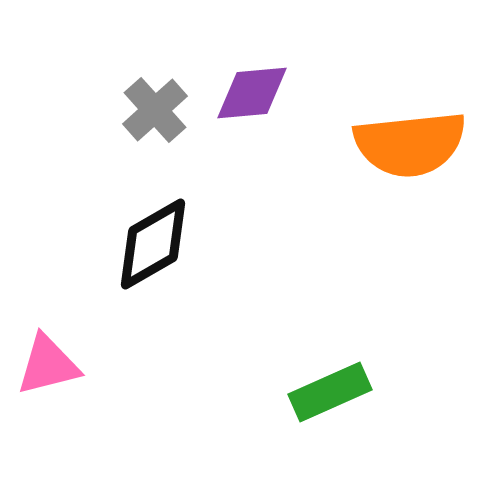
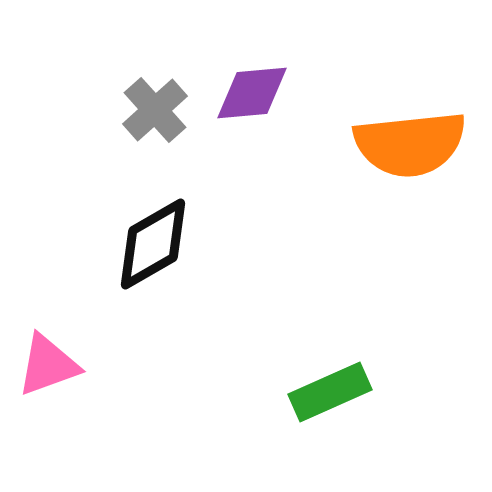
pink triangle: rotated 6 degrees counterclockwise
